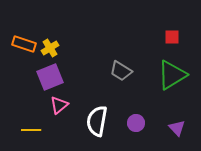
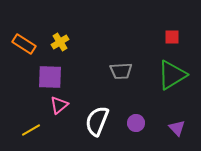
orange rectangle: rotated 15 degrees clockwise
yellow cross: moved 10 px right, 6 px up
gray trapezoid: rotated 35 degrees counterclockwise
purple square: rotated 24 degrees clockwise
white semicircle: rotated 12 degrees clockwise
yellow line: rotated 30 degrees counterclockwise
